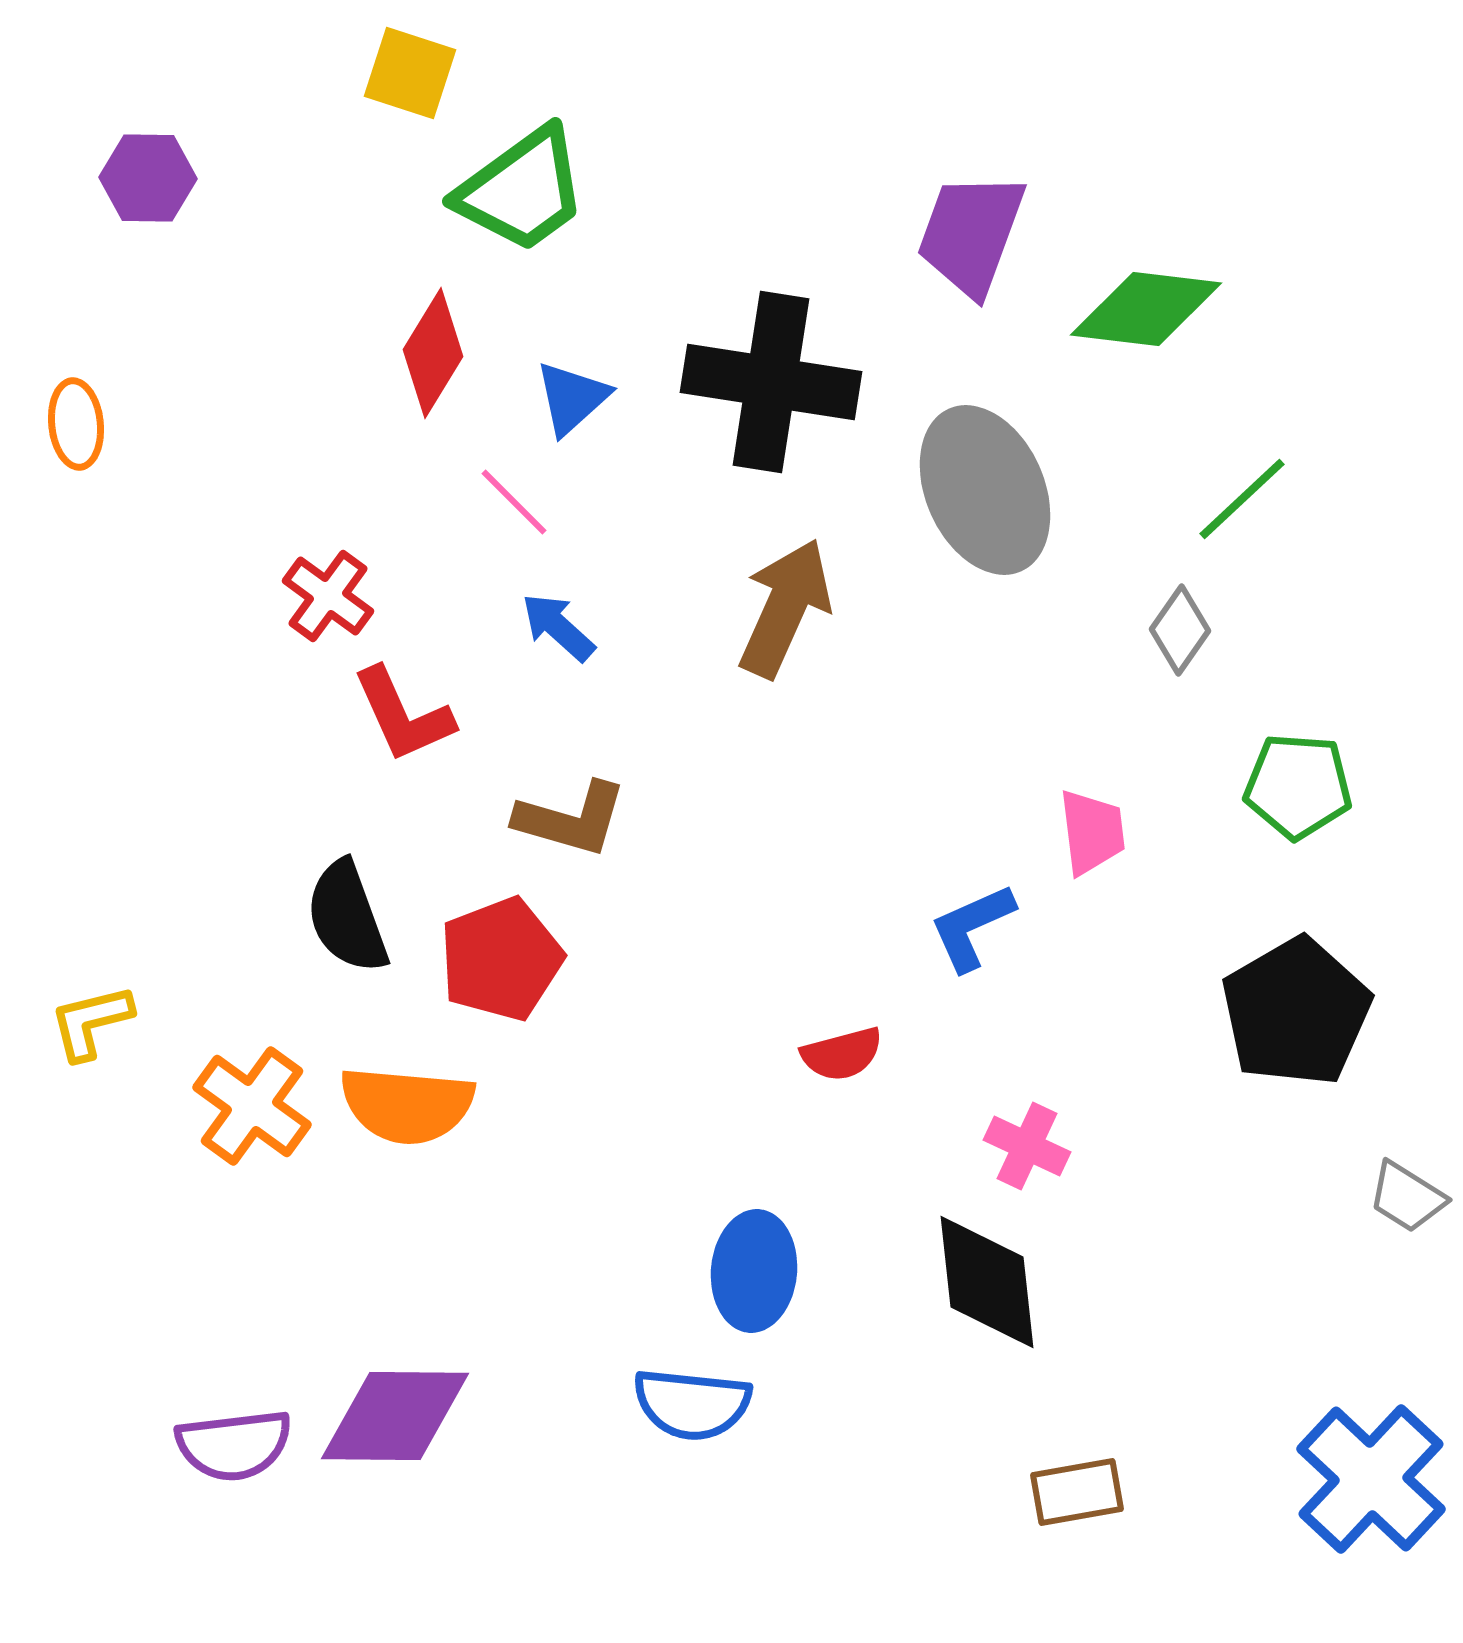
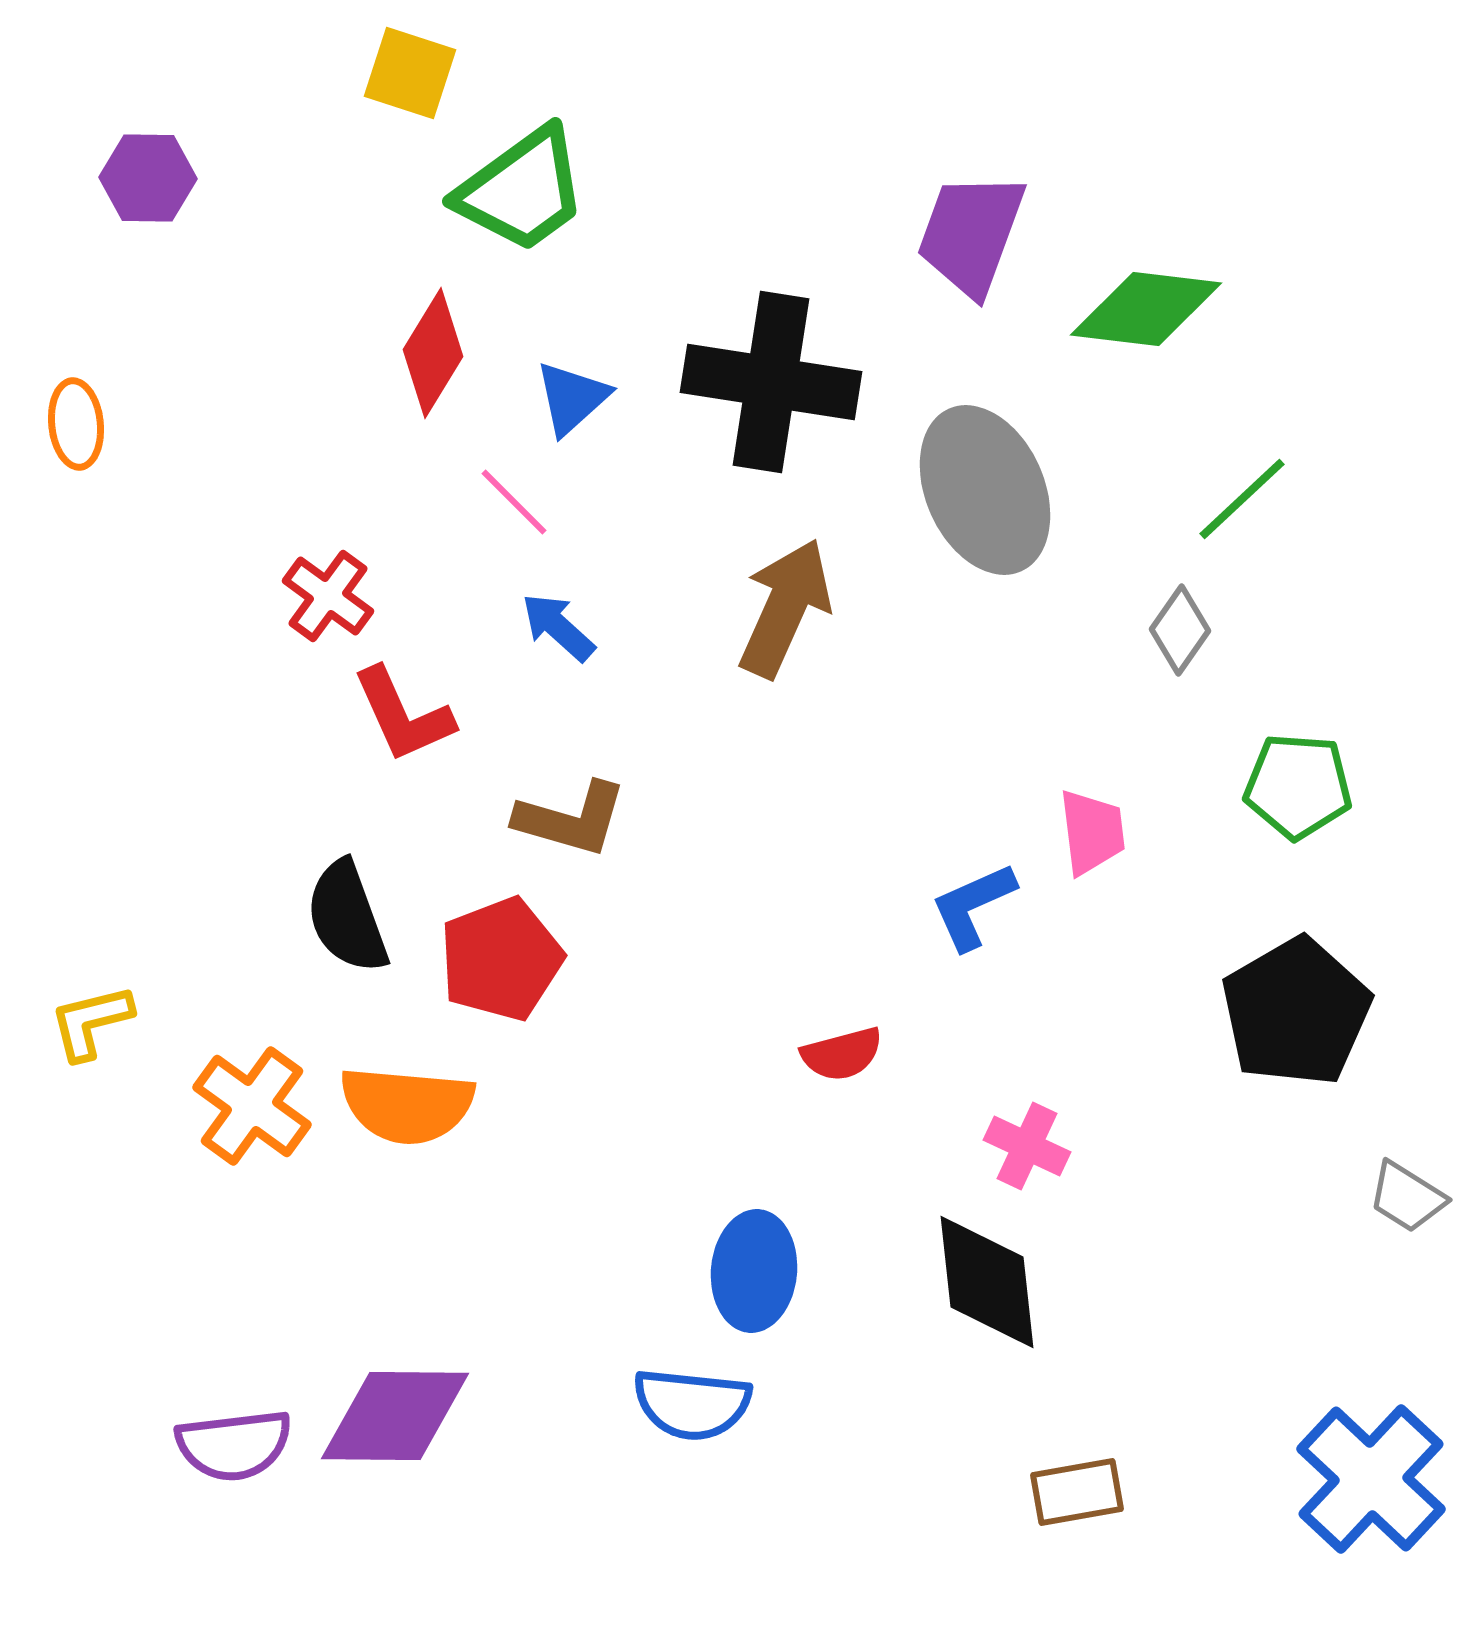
blue L-shape: moved 1 px right, 21 px up
